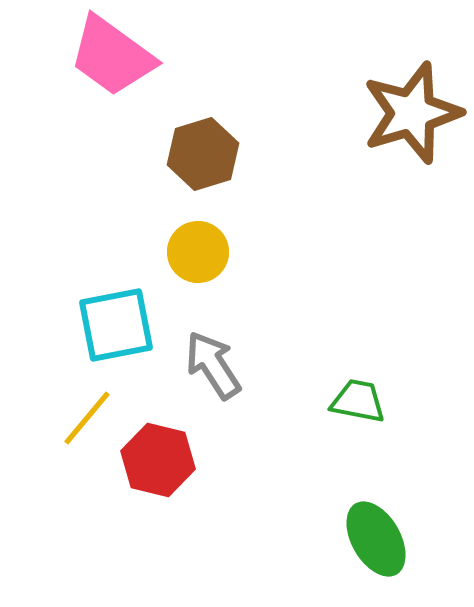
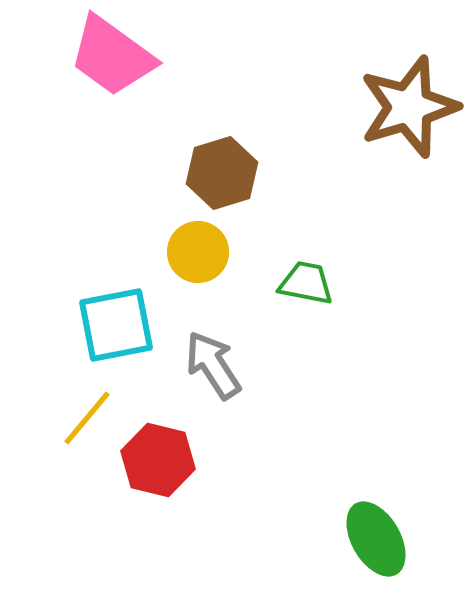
brown star: moved 3 px left, 6 px up
brown hexagon: moved 19 px right, 19 px down
green trapezoid: moved 52 px left, 118 px up
